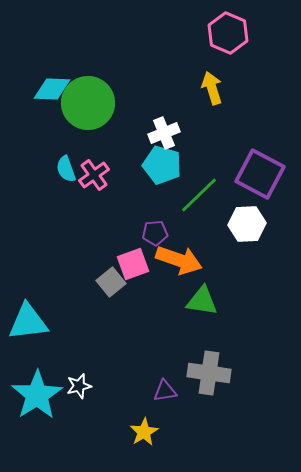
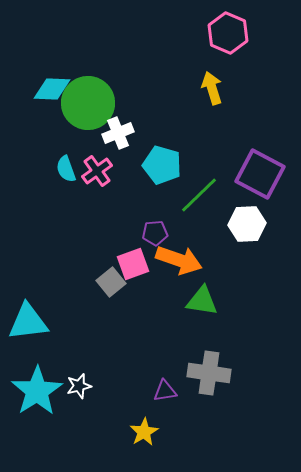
white cross: moved 46 px left
pink cross: moved 3 px right, 4 px up
cyan star: moved 4 px up
